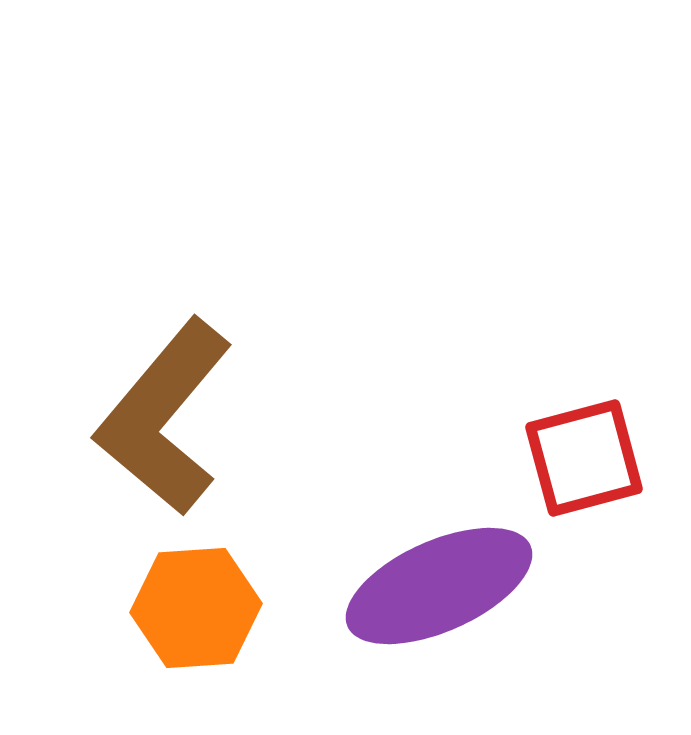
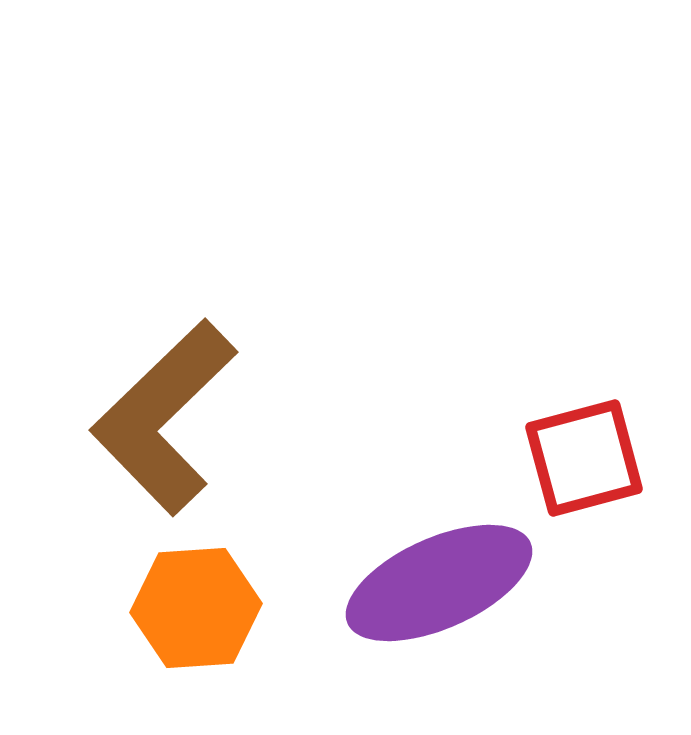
brown L-shape: rotated 6 degrees clockwise
purple ellipse: moved 3 px up
